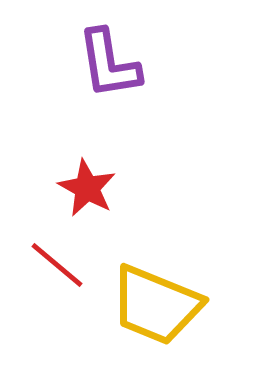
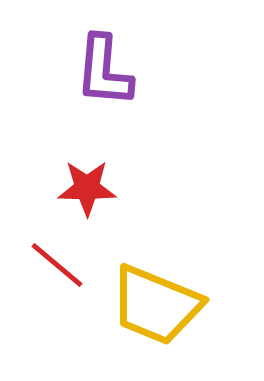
purple L-shape: moved 5 px left, 7 px down; rotated 14 degrees clockwise
red star: rotated 28 degrees counterclockwise
